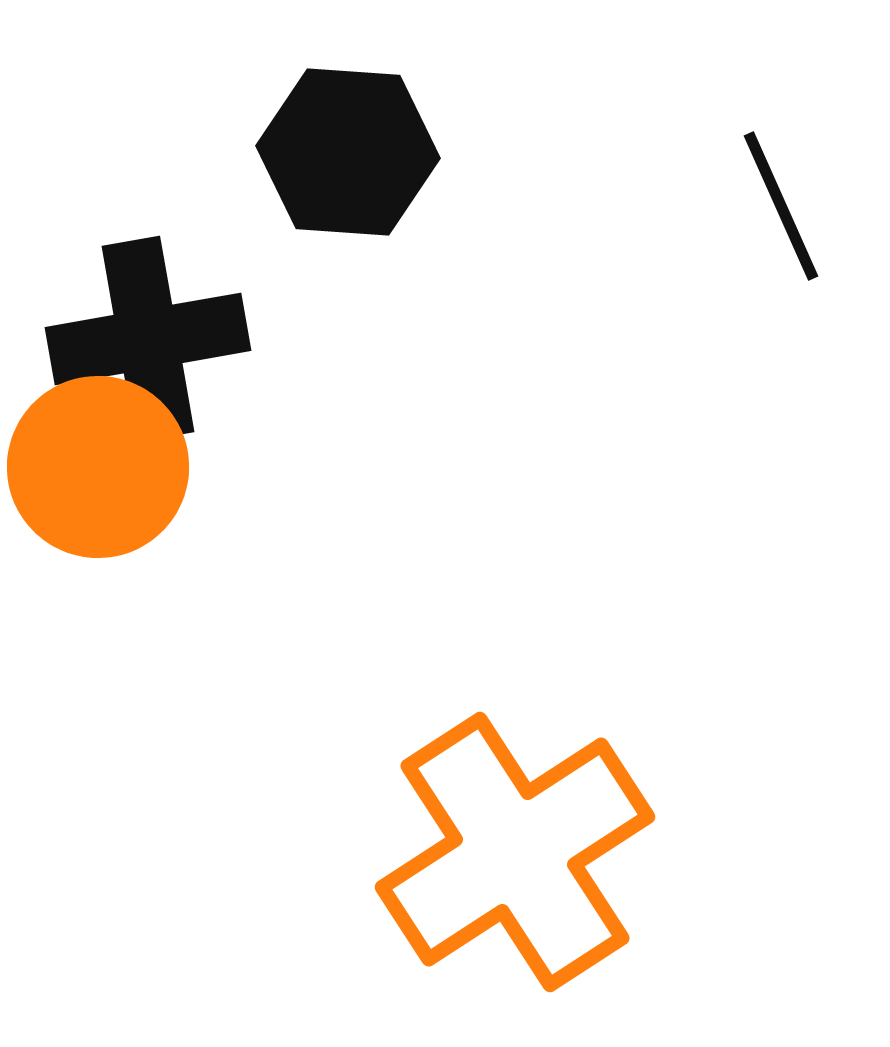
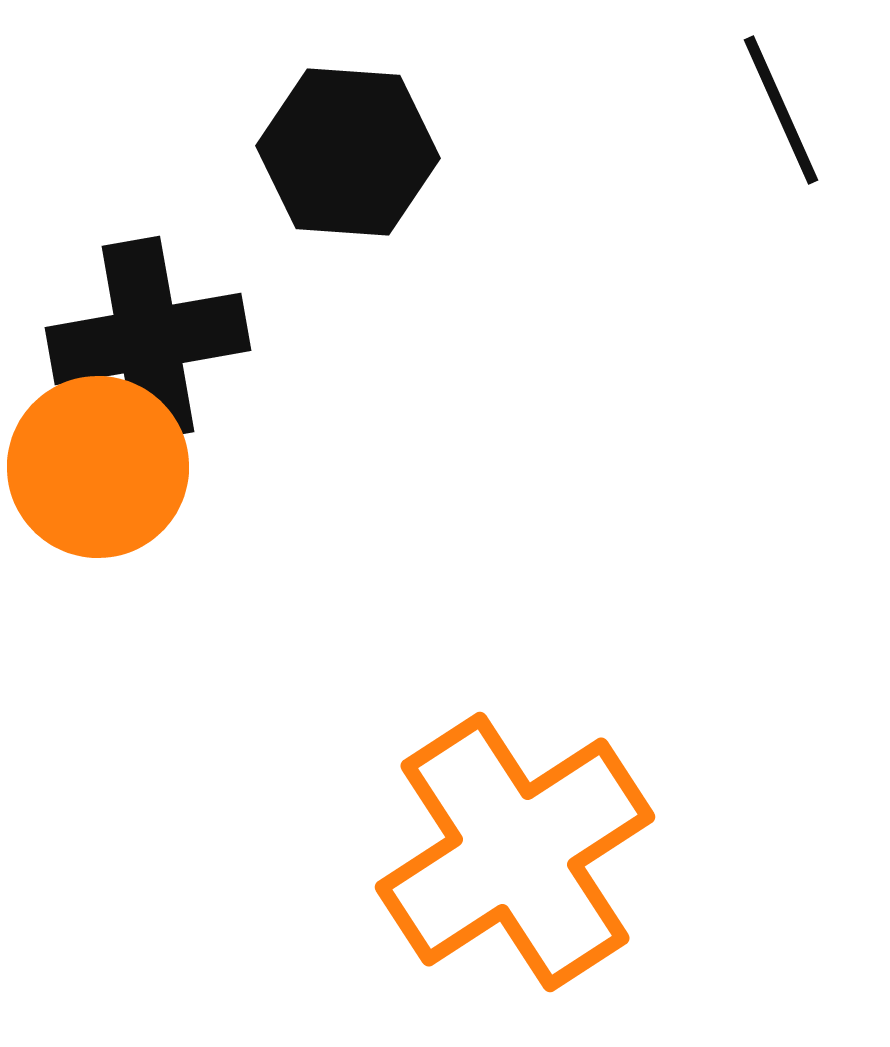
black line: moved 96 px up
